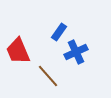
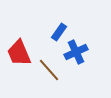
red trapezoid: moved 1 px right, 2 px down
brown line: moved 1 px right, 6 px up
